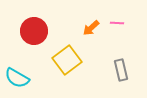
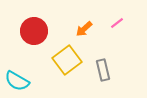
pink line: rotated 40 degrees counterclockwise
orange arrow: moved 7 px left, 1 px down
gray rectangle: moved 18 px left
cyan semicircle: moved 3 px down
